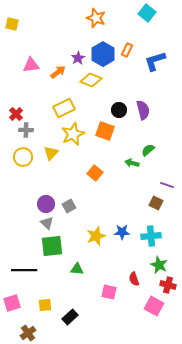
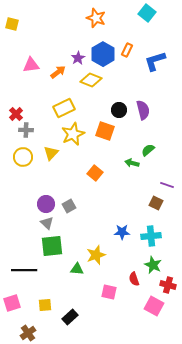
yellow star at (96, 236): moved 19 px down
green star at (159, 265): moved 6 px left
